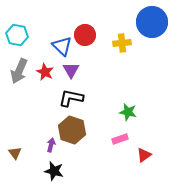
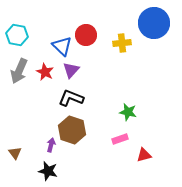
blue circle: moved 2 px right, 1 px down
red circle: moved 1 px right
purple triangle: rotated 12 degrees clockwise
black L-shape: rotated 10 degrees clockwise
red triangle: rotated 21 degrees clockwise
black star: moved 6 px left
